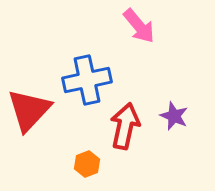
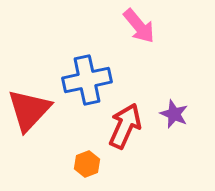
purple star: moved 2 px up
red arrow: rotated 12 degrees clockwise
